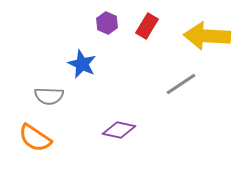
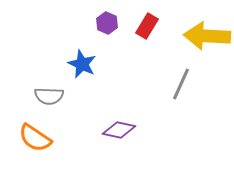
gray line: rotated 32 degrees counterclockwise
